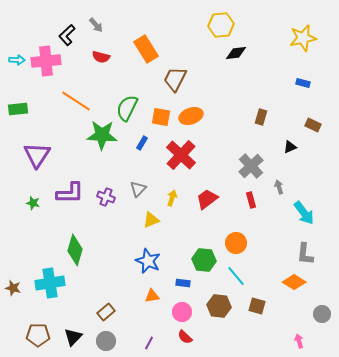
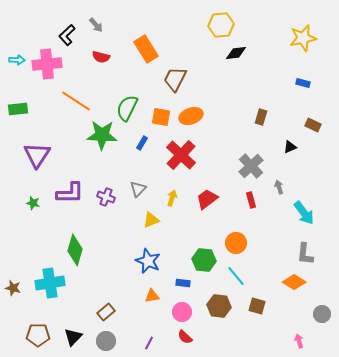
pink cross at (46, 61): moved 1 px right, 3 px down
